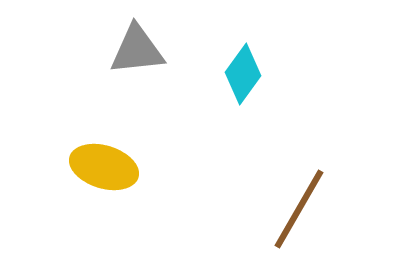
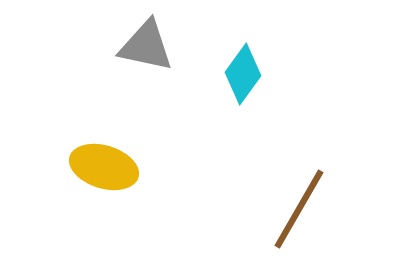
gray triangle: moved 9 px right, 4 px up; rotated 18 degrees clockwise
